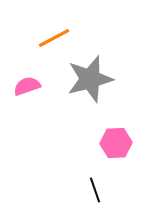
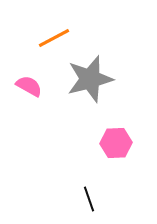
pink semicircle: moved 2 px right; rotated 48 degrees clockwise
black line: moved 6 px left, 9 px down
